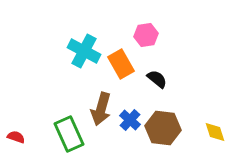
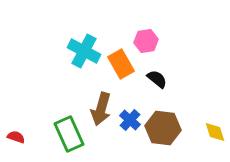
pink hexagon: moved 6 px down
